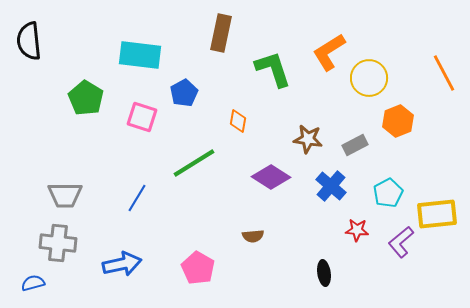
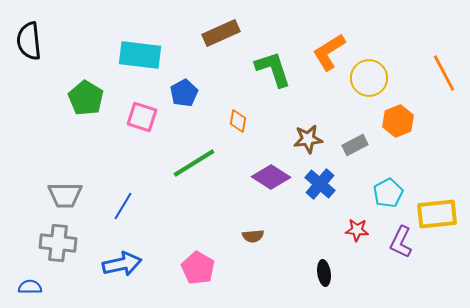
brown rectangle: rotated 54 degrees clockwise
brown star: rotated 16 degrees counterclockwise
blue cross: moved 11 px left, 2 px up
blue line: moved 14 px left, 8 px down
purple L-shape: rotated 24 degrees counterclockwise
blue semicircle: moved 3 px left, 4 px down; rotated 15 degrees clockwise
